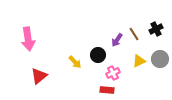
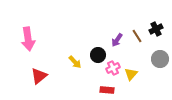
brown line: moved 3 px right, 2 px down
yellow triangle: moved 8 px left, 13 px down; rotated 24 degrees counterclockwise
pink cross: moved 5 px up
